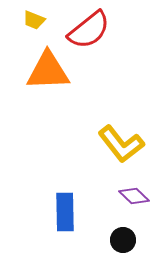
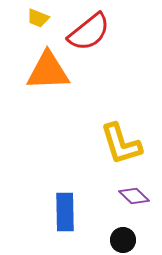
yellow trapezoid: moved 4 px right, 2 px up
red semicircle: moved 2 px down
yellow L-shape: rotated 21 degrees clockwise
